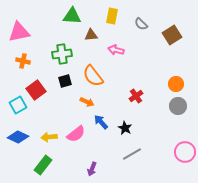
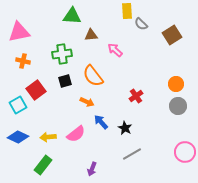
yellow rectangle: moved 15 px right, 5 px up; rotated 14 degrees counterclockwise
pink arrow: moved 1 px left; rotated 28 degrees clockwise
yellow arrow: moved 1 px left
